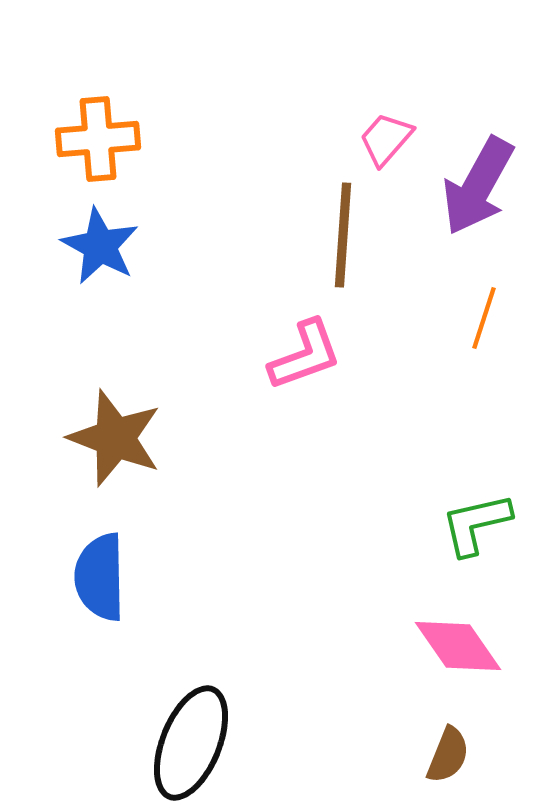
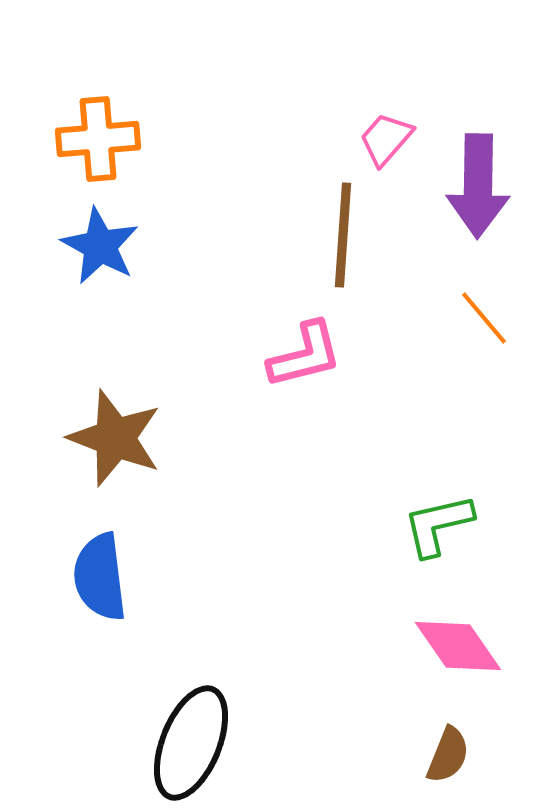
purple arrow: rotated 28 degrees counterclockwise
orange line: rotated 58 degrees counterclockwise
pink L-shape: rotated 6 degrees clockwise
green L-shape: moved 38 px left, 1 px down
blue semicircle: rotated 6 degrees counterclockwise
